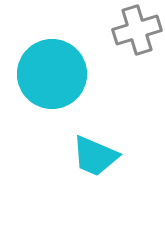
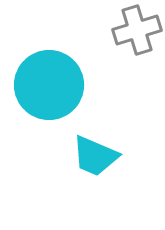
cyan circle: moved 3 px left, 11 px down
